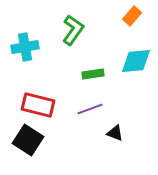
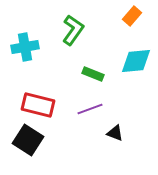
green rectangle: rotated 30 degrees clockwise
